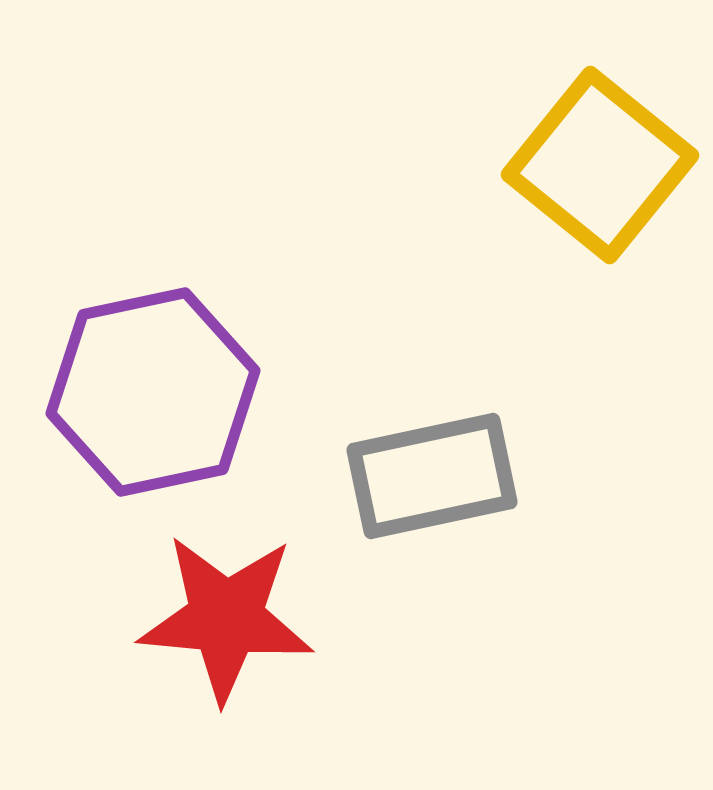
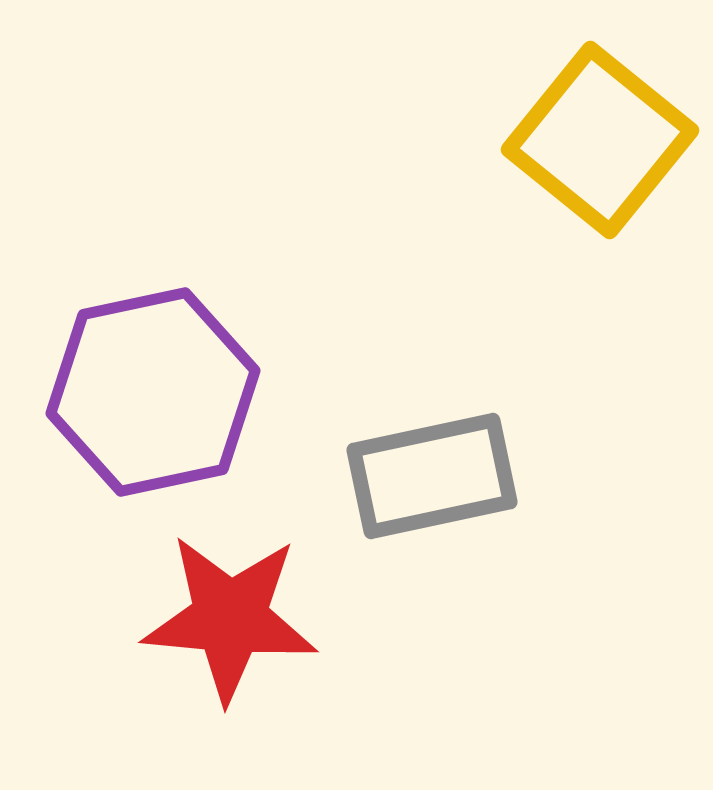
yellow square: moved 25 px up
red star: moved 4 px right
